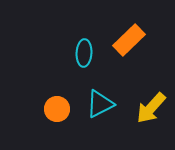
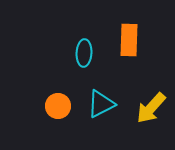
orange rectangle: rotated 44 degrees counterclockwise
cyan triangle: moved 1 px right
orange circle: moved 1 px right, 3 px up
